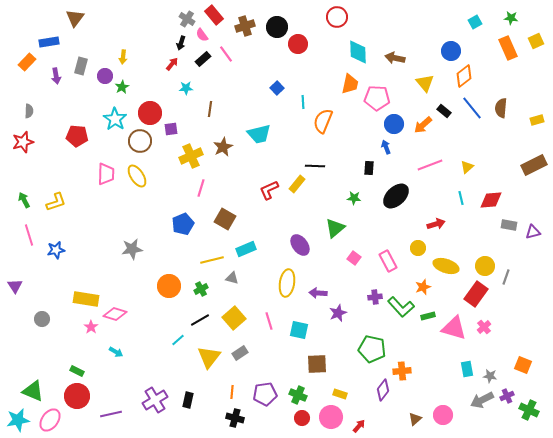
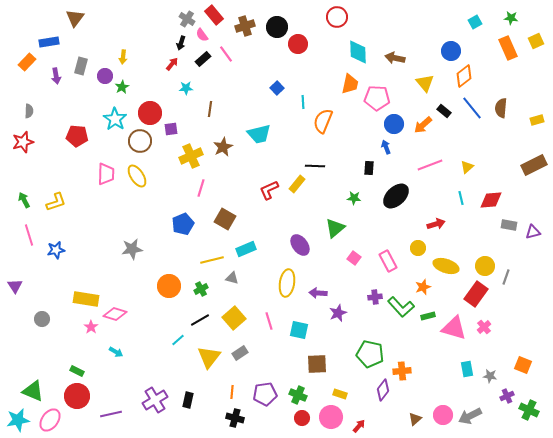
green pentagon at (372, 349): moved 2 px left, 5 px down
gray arrow at (482, 400): moved 12 px left, 16 px down
